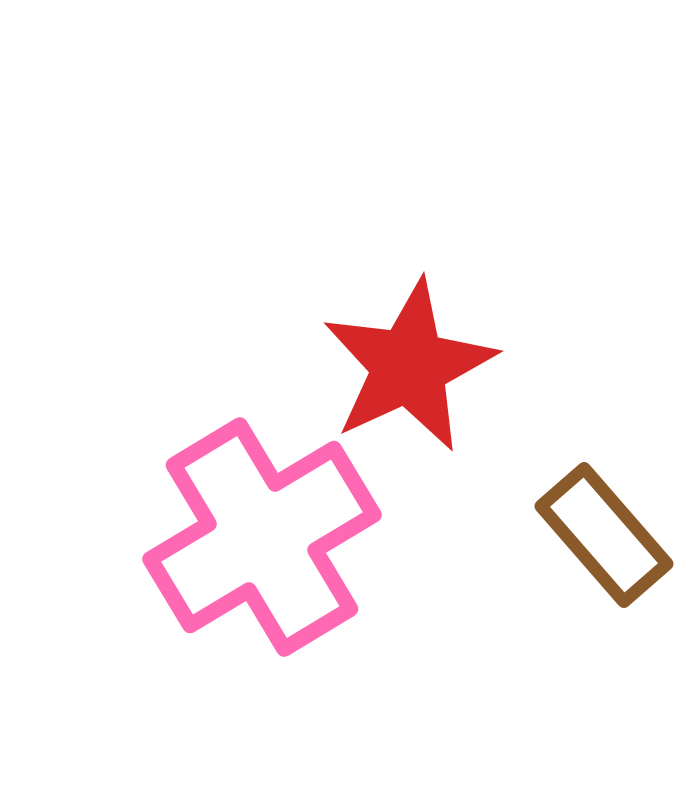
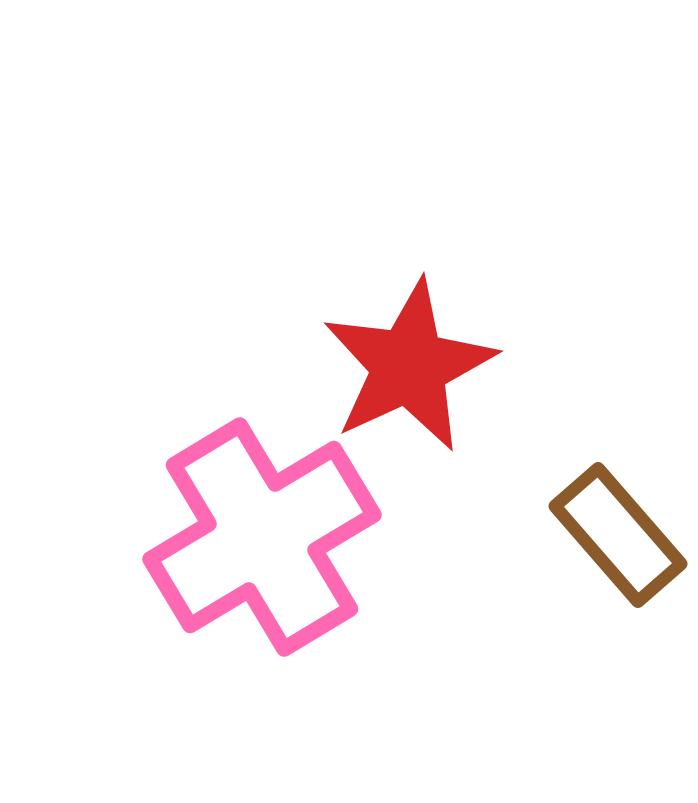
brown rectangle: moved 14 px right
